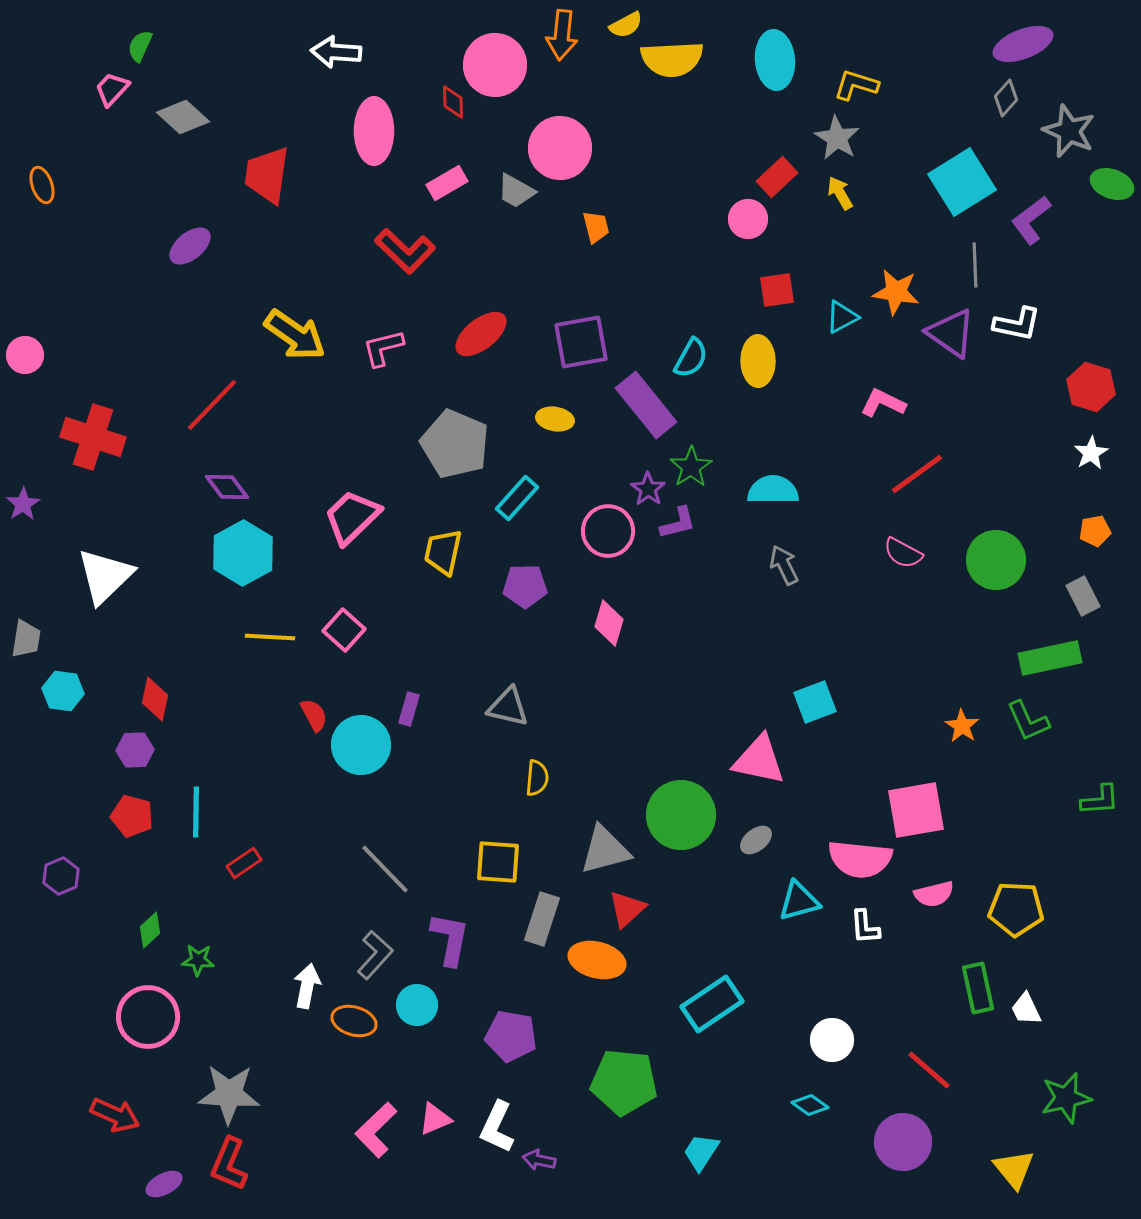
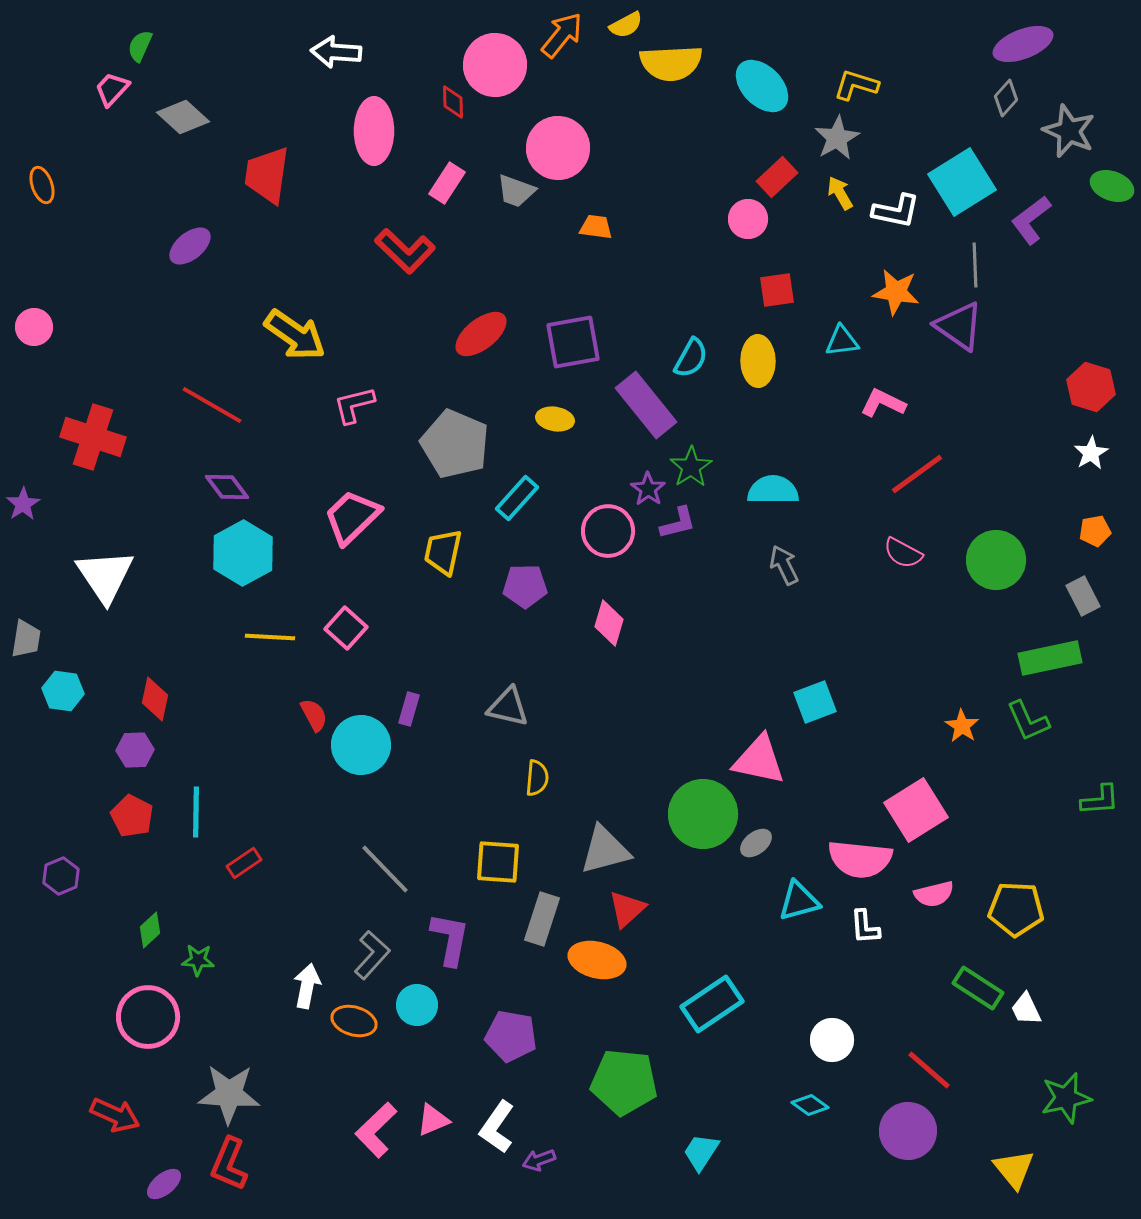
orange arrow at (562, 35): rotated 147 degrees counterclockwise
yellow semicircle at (672, 59): moved 1 px left, 4 px down
cyan ellipse at (775, 60): moved 13 px left, 26 px down; rotated 40 degrees counterclockwise
gray star at (837, 138): rotated 12 degrees clockwise
pink circle at (560, 148): moved 2 px left
pink rectangle at (447, 183): rotated 27 degrees counterclockwise
green ellipse at (1112, 184): moved 2 px down
gray trapezoid at (516, 191): rotated 9 degrees counterclockwise
orange trapezoid at (596, 227): rotated 68 degrees counterclockwise
cyan triangle at (842, 317): moved 24 px down; rotated 21 degrees clockwise
white L-shape at (1017, 324): moved 121 px left, 113 px up
purple triangle at (951, 333): moved 8 px right, 7 px up
purple square at (581, 342): moved 8 px left
pink L-shape at (383, 348): moved 29 px left, 57 px down
pink circle at (25, 355): moved 9 px right, 28 px up
red line at (212, 405): rotated 76 degrees clockwise
white triangle at (105, 576): rotated 20 degrees counterclockwise
pink square at (344, 630): moved 2 px right, 2 px up
pink square at (916, 810): rotated 22 degrees counterclockwise
green circle at (681, 815): moved 22 px right, 1 px up
red pentagon at (132, 816): rotated 12 degrees clockwise
gray ellipse at (756, 840): moved 3 px down
gray L-shape at (375, 955): moved 3 px left
green rectangle at (978, 988): rotated 45 degrees counterclockwise
pink triangle at (435, 1119): moved 2 px left, 1 px down
white L-shape at (497, 1127): rotated 10 degrees clockwise
purple circle at (903, 1142): moved 5 px right, 11 px up
purple arrow at (539, 1160): rotated 32 degrees counterclockwise
purple ellipse at (164, 1184): rotated 12 degrees counterclockwise
